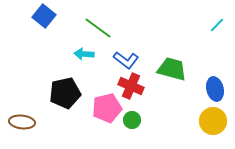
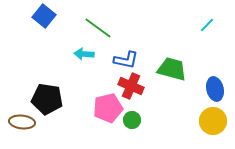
cyan line: moved 10 px left
blue L-shape: rotated 25 degrees counterclockwise
black pentagon: moved 18 px left, 6 px down; rotated 20 degrees clockwise
pink pentagon: moved 1 px right
